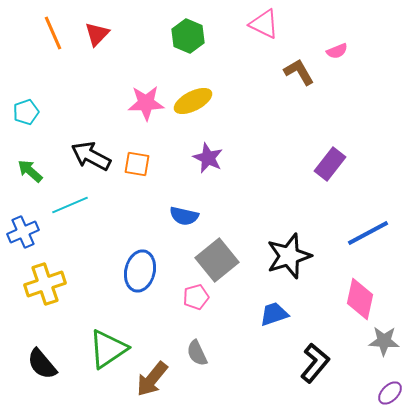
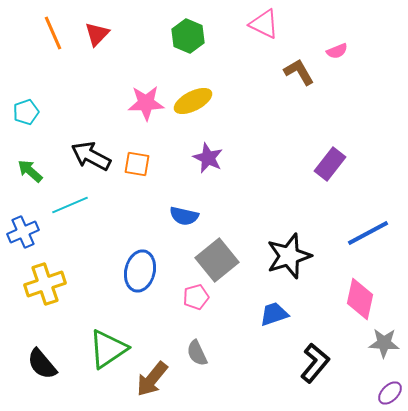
gray star: moved 2 px down
